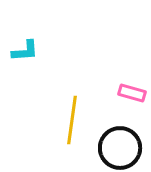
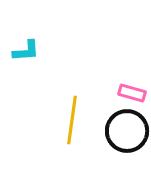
cyan L-shape: moved 1 px right
black circle: moved 7 px right, 17 px up
